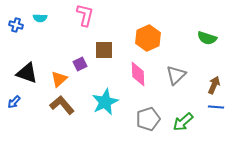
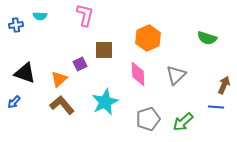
cyan semicircle: moved 2 px up
blue cross: rotated 24 degrees counterclockwise
black triangle: moved 2 px left
brown arrow: moved 10 px right
